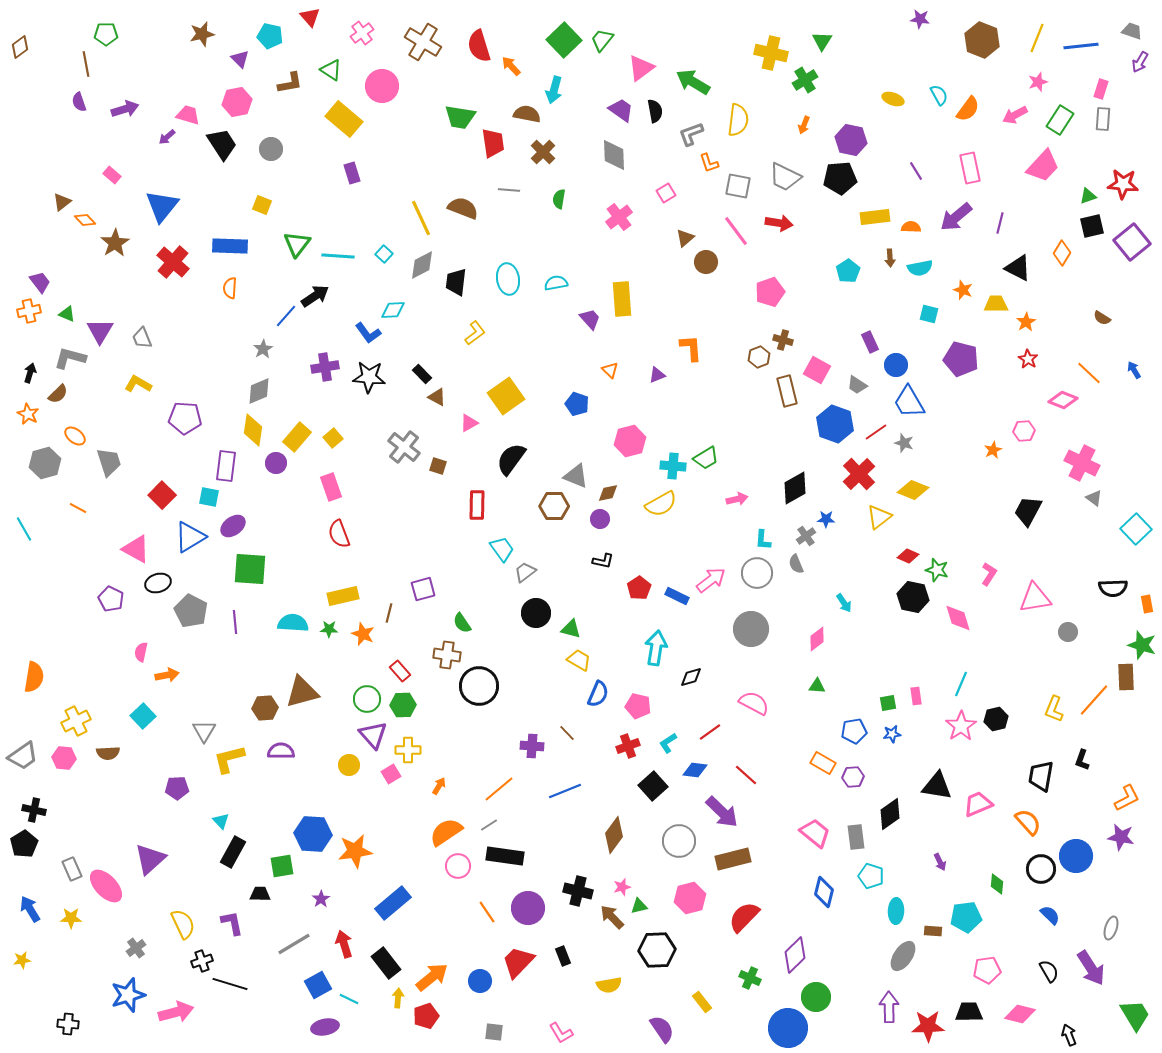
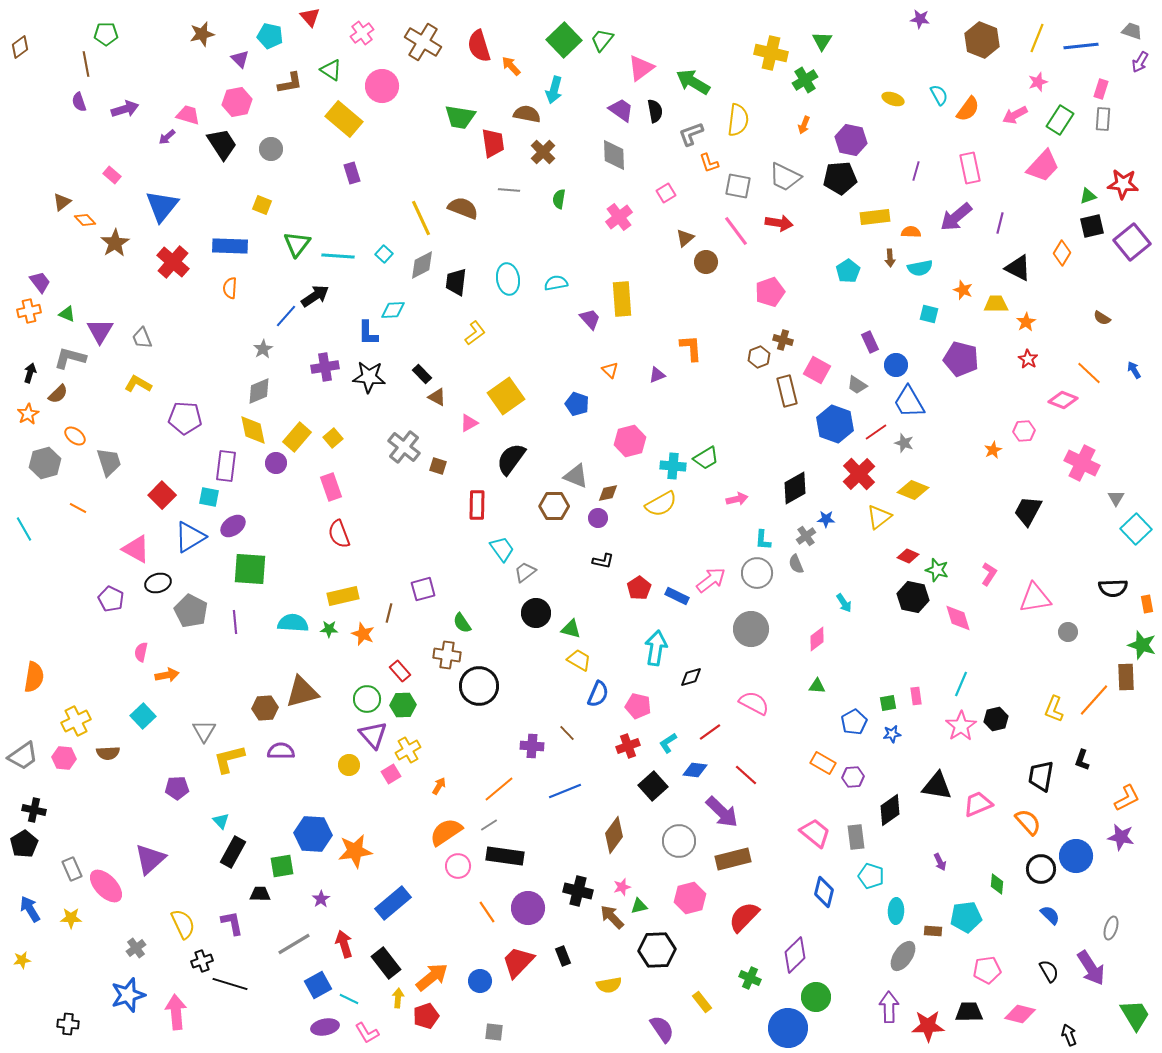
purple line at (916, 171): rotated 48 degrees clockwise
orange semicircle at (911, 227): moved 5 px down
blue L-shape at (368, 333): rotated 36 degrees clockwise
orange star at (28, 414): rotated 15 degrees clockwise
yellow diamond at (253, 430): rotated 20 degrees counterclockwise
gray triangle at (1094, 498): moved 22 px right; rotated 24 degrees clockwise
purple circle at (600, 519): moved 2 px left, 1 px up
blue pentagon at (854, 731): moved 9 px up; rotated 20 degrees counterclockwise
yellow cross at (408, 750): rotated 30 degrees counterclockwise
black diamond at (890, 814): moved 4 px up
pink arrow at (176, 1012): rotated 80 degrees counterclockwise
pink L-shape at (561, 1033): moved 194 px left
